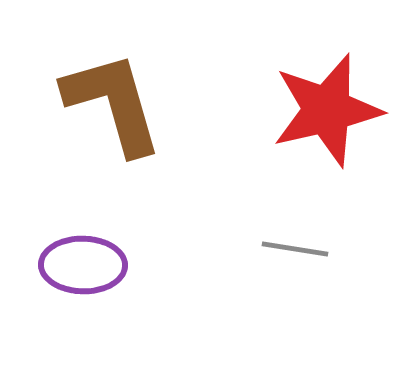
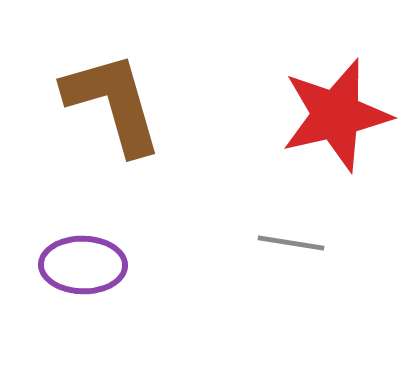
red star: moved 9 px right, 5 px down
gray line: moved 4 px left, 6 px up
